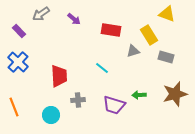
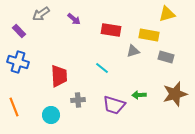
yellow triangle: rotated 36 degrees counterclockwise
yellow rectangle: rotated 48 degrees counterclockwise
blue cross: rotated 25 degrees counterclockwise
